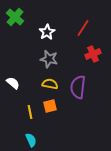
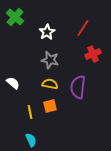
gray star: moved 1 px right, 1 px down
